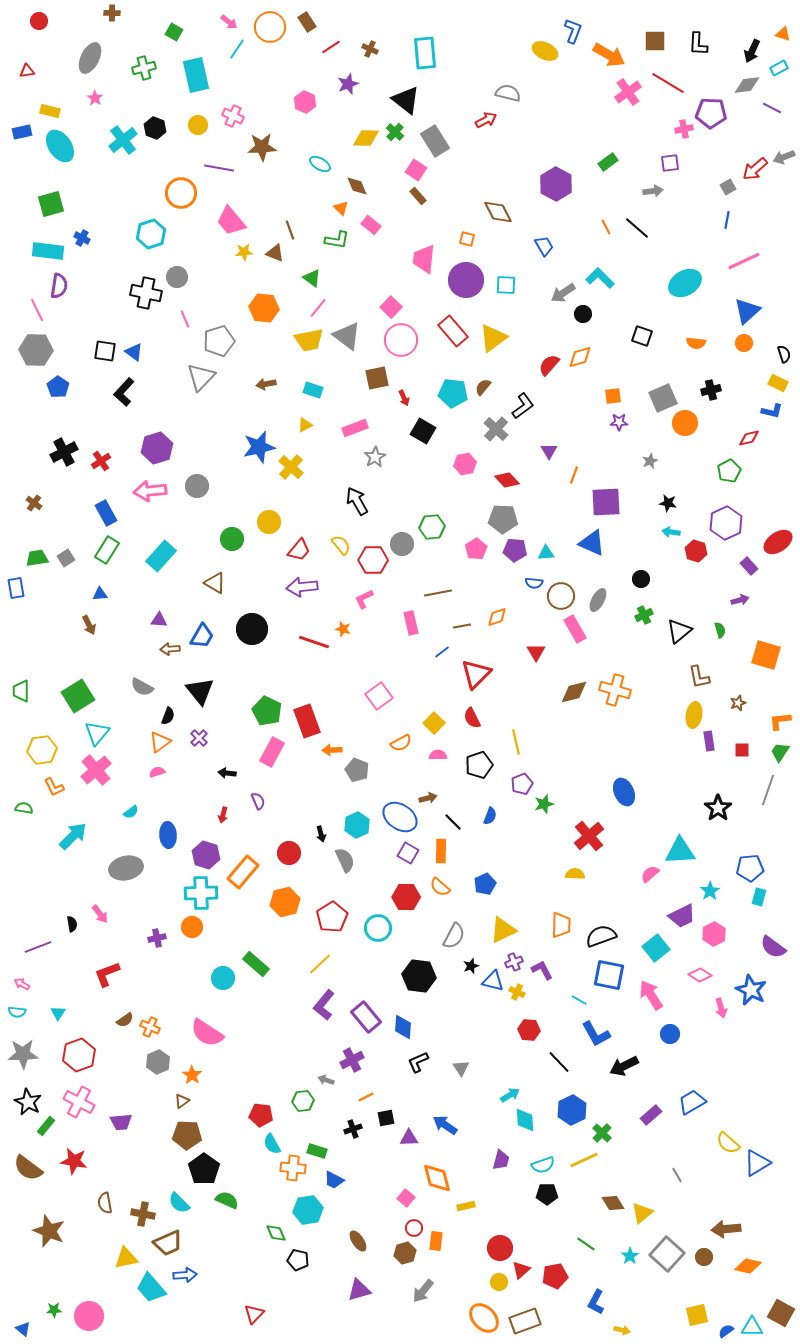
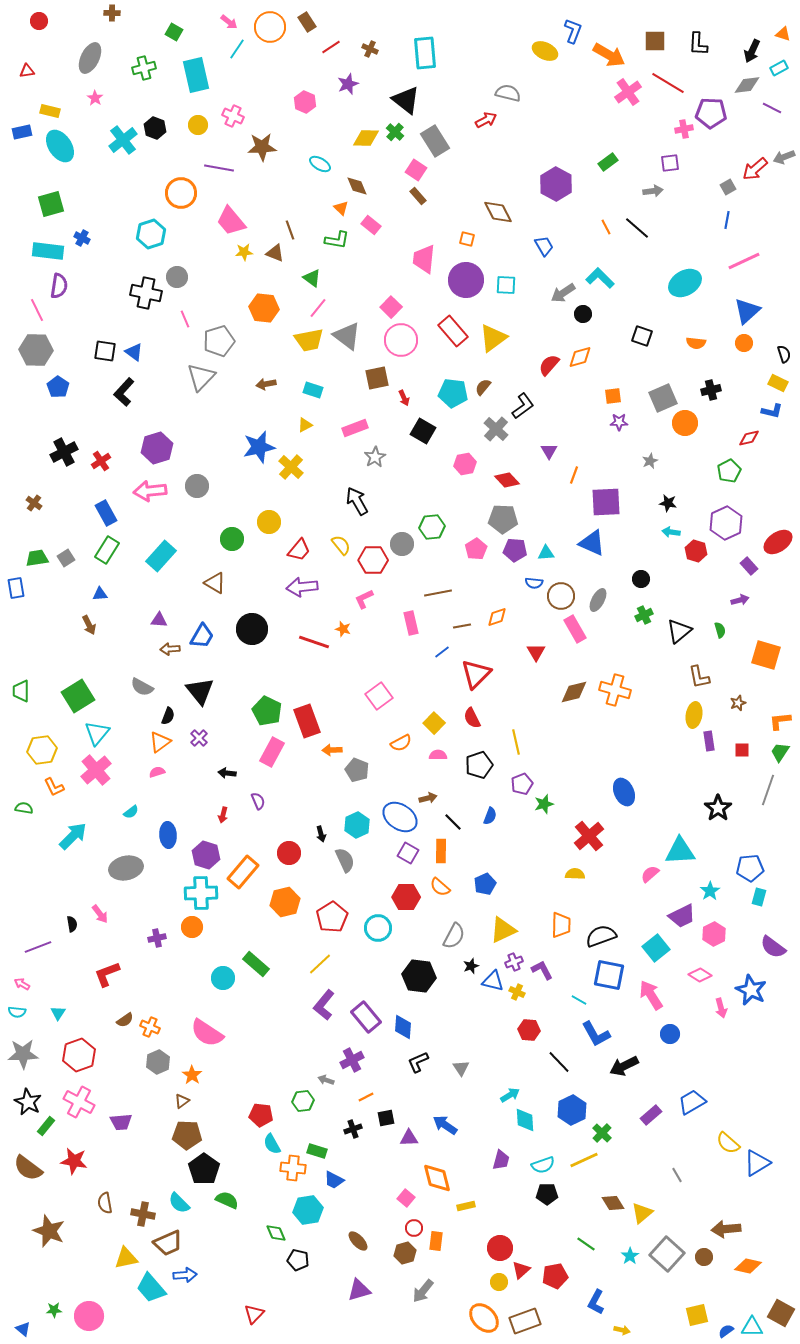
brown ellipse at (358, 1241): rotated 10 degrees counterclockwise
